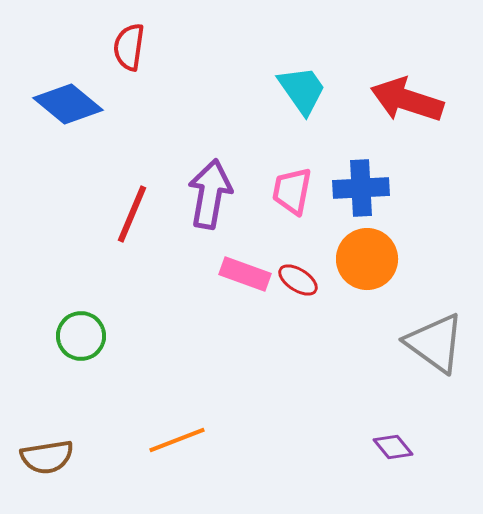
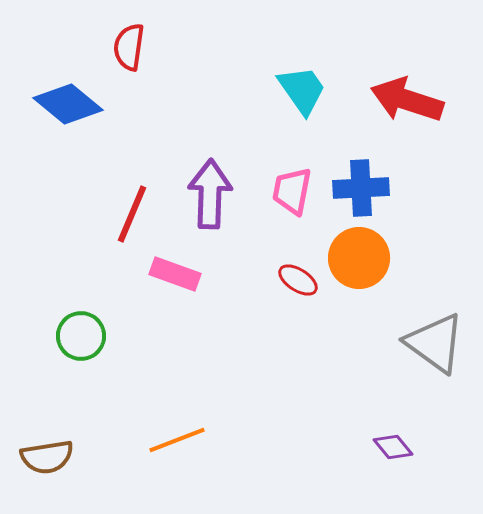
purple arrow: rotated 8 degrees counterclockwise
orange circle: moved 8 px left, 1 px up
pink rectangle: moved 70 px left
